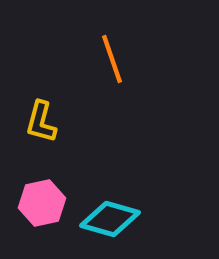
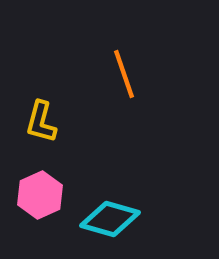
orange line: moved 12 px right, 15 px down
pink hexagon: moved 2 px left, 8 px up; rotated 12 degrees counterclockwise
